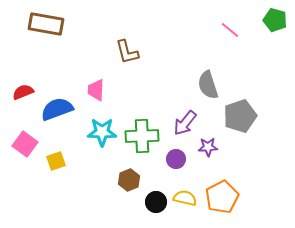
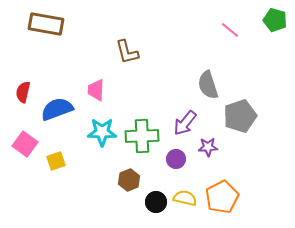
red semicircle: rotated 55 degrees counterclockwise
